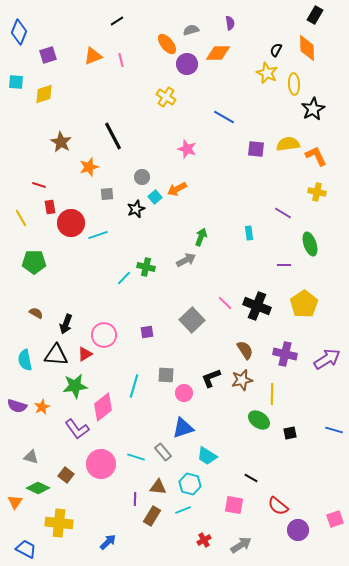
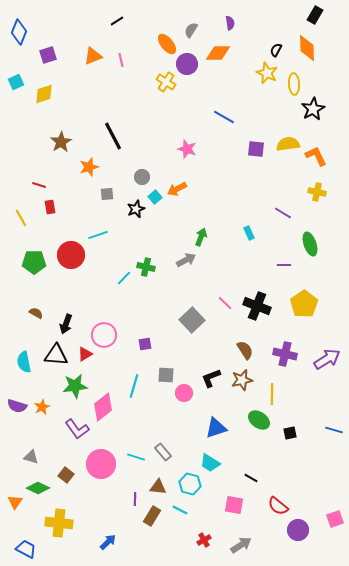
gray semicircle at (191, 30): rotated 42 degrees counterclockwise
cyan square at (16, 82): rotated 28 degrees counterclockwise
yellow cross at (166, 97): moved 15 px up
brown star at (61, 142): rotated 10 degrees clockwise
red circle at (71, 223): moved 32 px down
cyan rectangle at (249, 233): rotated 16 degrees counterclockwise
purple square at (147, 332): moved 2 px left, 12 px down
cyan semicircle at (25, 360): moved 1 px left, 2 px down
blue triangle at (183, 428): moved 33 px right
cyan trapezoid at (207, 456): moved 3 px right, 7 px down
cyan line at (183, 510): moved 3 px left; rotated 49 degrees clockwise
